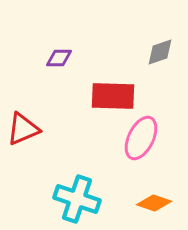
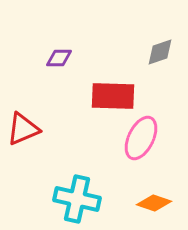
cyan cross: rotated 6 degrees counterclockwise
